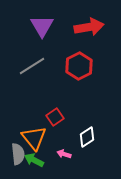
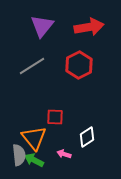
purple triangle: rotated 10 degrees clockwise
red hexagon: moved 1 px up
red square: rotated 36 degrees clockwise
gray semicircle: moved 1 px right, 1 px down
